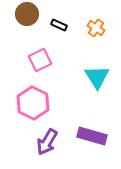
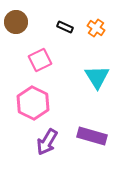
brown circle: moved 11 px left, 8 px down
black rectangle: moved 6 px right, 2 px down
